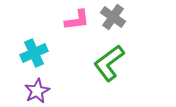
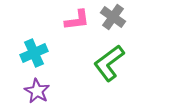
purple star: rotated 15 degrees counterclockwise
